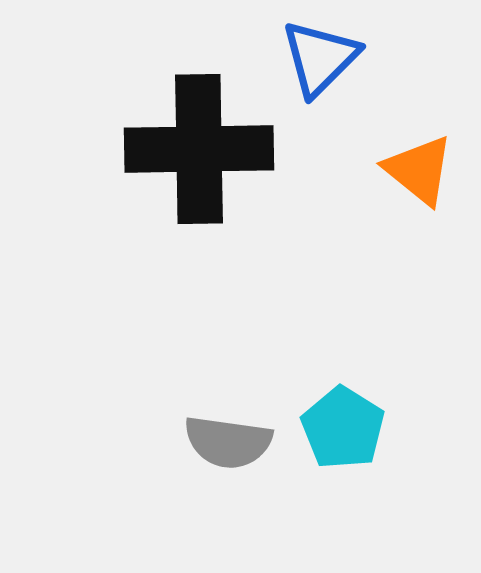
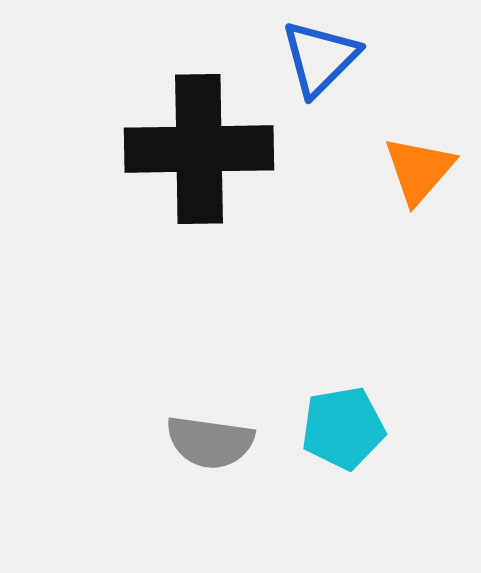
orange triangle: rotated 32 degrees clockwise
cyan pentagon: rotated 30 degrees clockwise
gray semicircle: moved 18 px left
